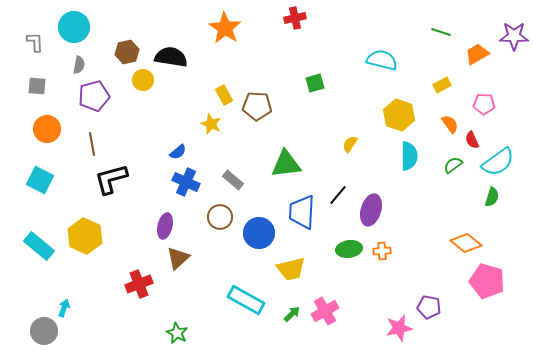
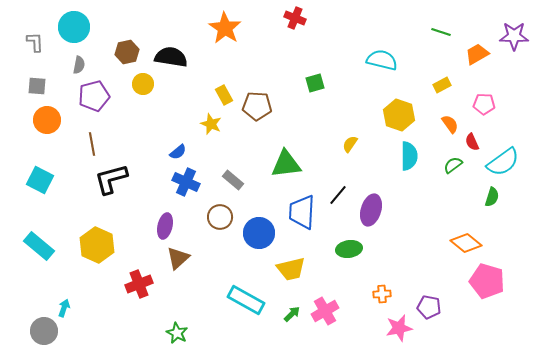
red cross at (295, 18): rotated 35 degrees clockwise
yellow circle at (143, 80): moved 4 px down
orange circle at (47, 129): moved 9 px up
red semicircle at (472, 140): moved 2 px down
cyan semicircle at (498, 162): moved 5 px right
yellow hexagon at (85, 236): moved 12 px right, 9 px down
orange cross at (382, 251): moved 43 px down
